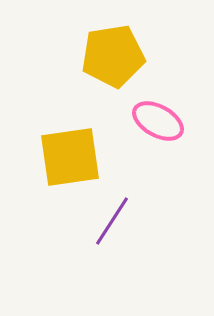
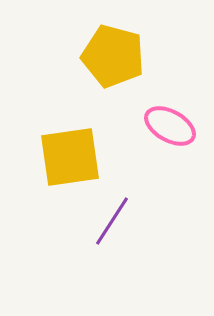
yellow pentagon: rotated 24 degrees clockwise
pink ellipse: moved 12 px right, 5 px down
